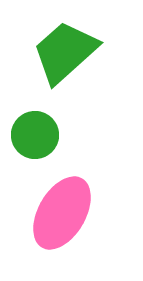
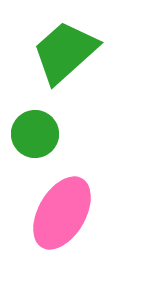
green circle: moved 1 px up
